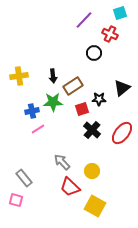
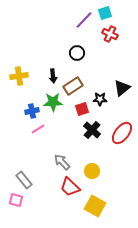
cyan square: moved 15 px left
black circle: moved 17 px left
black star: moved 1 px right
gray rectangle: moved 2 px down
